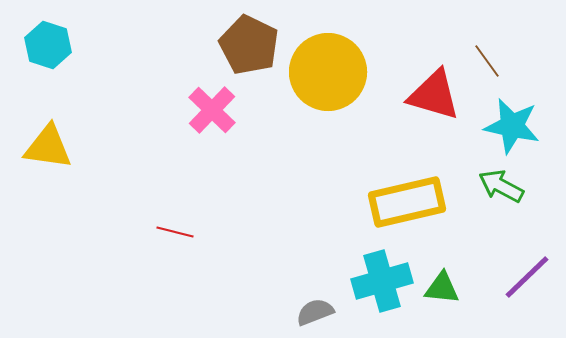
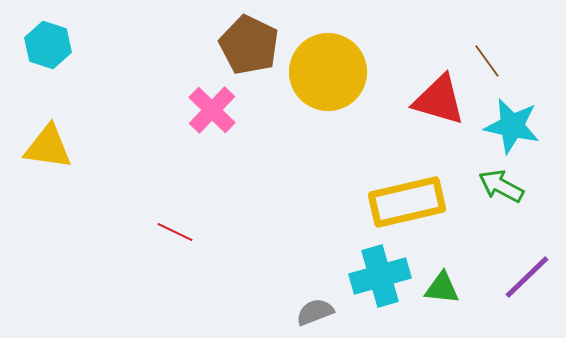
red triangle: moved 5 px right, 5 px down
red line: rotated 12 degrees clockwise
cyan cross: moved 2 px left, 5 px up
